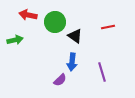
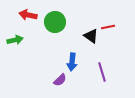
black triangle: moved 16 px right
